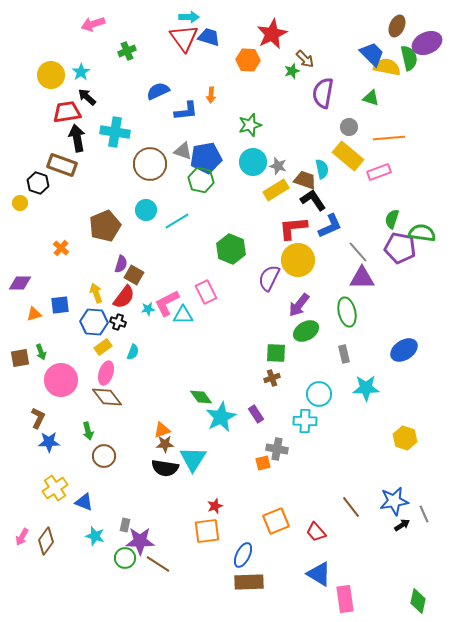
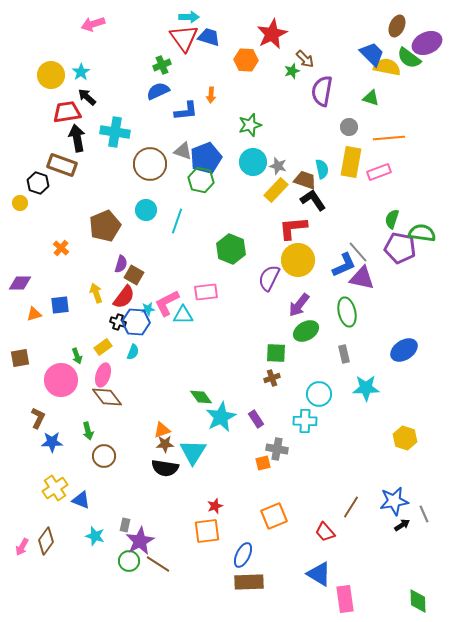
green cross at (127, 51): moved 35 px right, 14 px down
green semicircle at (409, 58): rotated 140 degrees clockwise
orange hexagon at (248, 60): moved 2 px left
purple semicircle at (323, 93): moved 1 px left, 2 px up
yellow rectangle at (348, 156): moved 3 px right, 6 px down; rotated 60 degrees clockwise
blue pentagon at (206, 158): rotated 12 degrees counterclockwise
yellow rectangle at (276, 190): rotated 15 degrees counterclockwise
cyan line at (177, 221): rotated 40 degrees counterclockwise
blue L-shape at (330, 226): moved 14 px right, 39 px down
purple triangle at (362, 278): rotated 12 degrees clockwise
pink rectangle at (206, 292): rotated 70 degrees counterclockwise
blue hexagon at (94, 322): moved 42 px right
green arrow at (41, 352): moved 36 px right, 4 px down
pink ellipse at (106, 373): moved 3 px left, 2 px down
purple rectangle at (256, 414): moved 5 px down
blue star at (49, 442): moved 3 px right
cyan triangle at (193, 459): moved 7 px up
blue triangle at (84, 502): moved 3 px left, 2 px up
brown line at (351, 507): rotated 70 degrees clockwise
orange square at (276, 521): moved 2 px left, 5 px up
red trapezoid at (316, 532): moved 9 px right
pink arrow at (22, 537): moved 10 px down
purple star at (140, 541): rotated 28 degrees counterclockwise
green circle at (125, 558): moved 4 px right, 3 px down
green diamond at (418, 601): rotated 15 degrees counterclockwise
